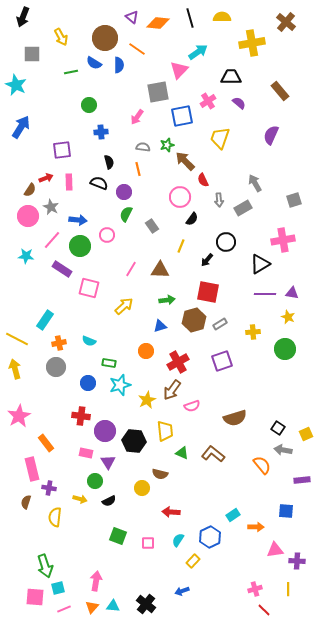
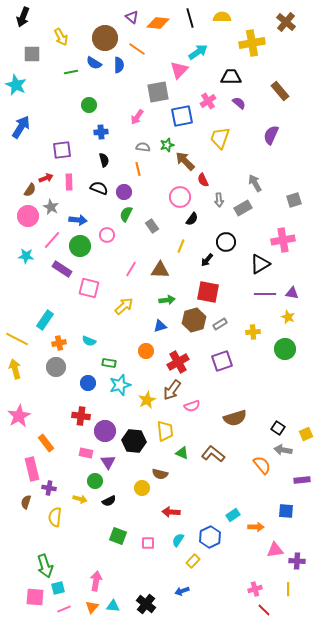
black semicircle at (109, 162): moved 5 px left, 2 px up
black semicircle at (99, 183): moved 5 px down
